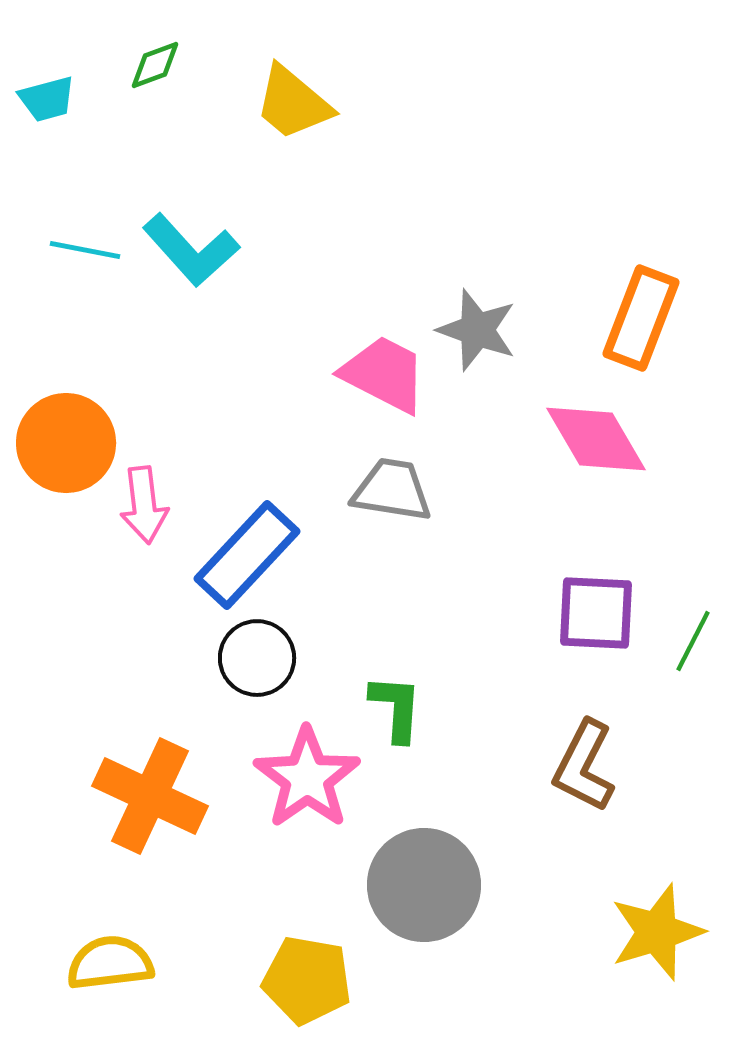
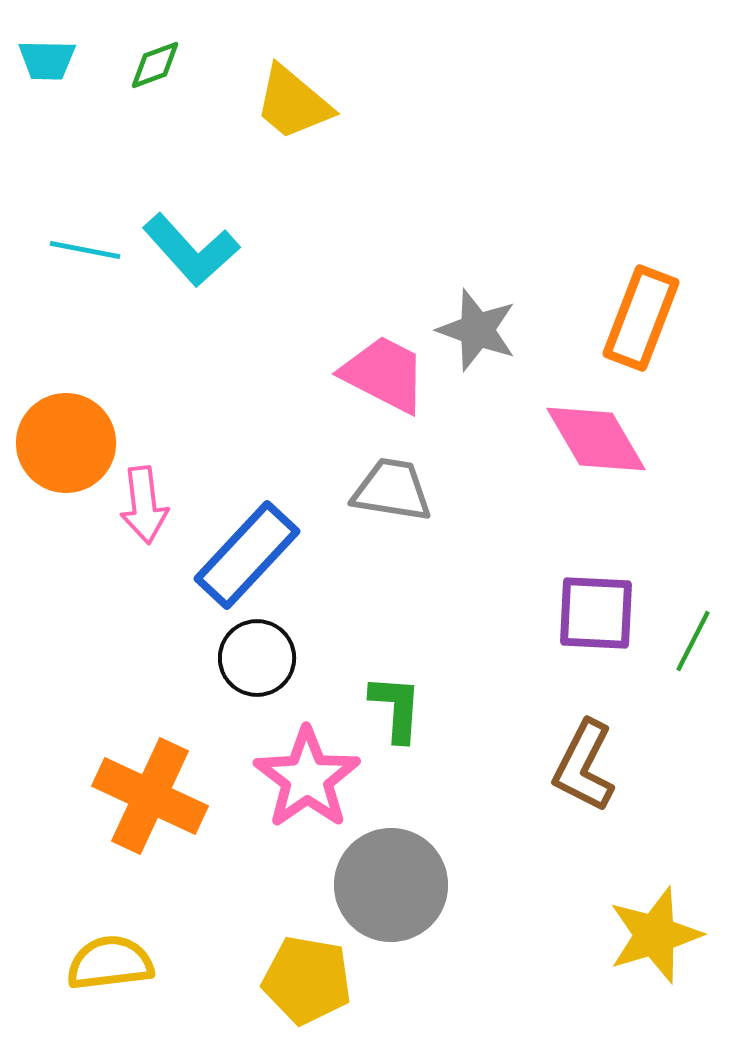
cyan trapezoid: moved 39 px up; rotated 16 degrees clockwise
gray circle: moved 33 px left
yellow star: moved 2 px left, 3 px down
